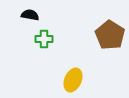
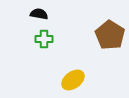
black semicircle: moved 9 px right, 1 px up
yellow ellipse: rotated 30 degrees clockwise
